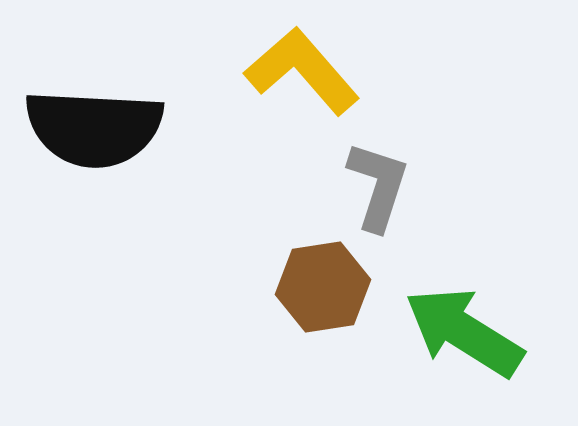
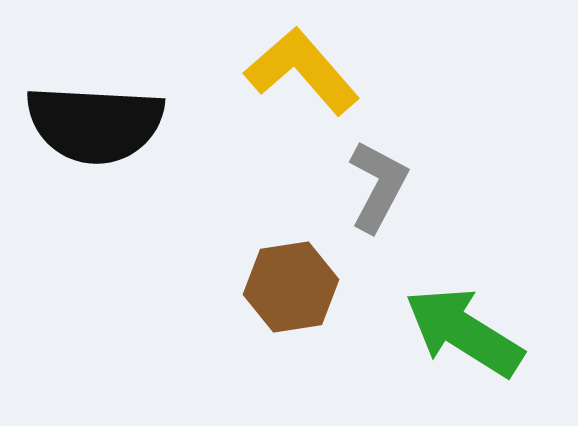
black semicircle: moved 1 px right, 4 px up
gray L-shape: rotated 10 degrees clockwise
brown hexagon: moved 32 px left
